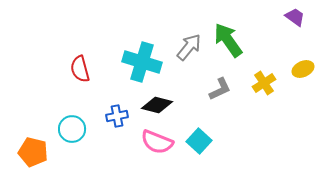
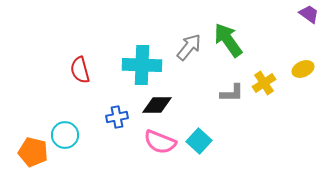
purple trapezoid: moved 14 px right, 3 px up
cyan cross: moved 3 px down; rotated 15 degrees counterclockwise
red semicircle: moved 1 px down
gray L-shape: moved 12 px right, 4 px down; rotated 25 degrees clockwise
black diamond: rotated 16 degrees counterclockwise
blue cross: moved 1 px down
cyan circle: moved 7 px left, 6 px down
pink semicircle: moved 3 px right
